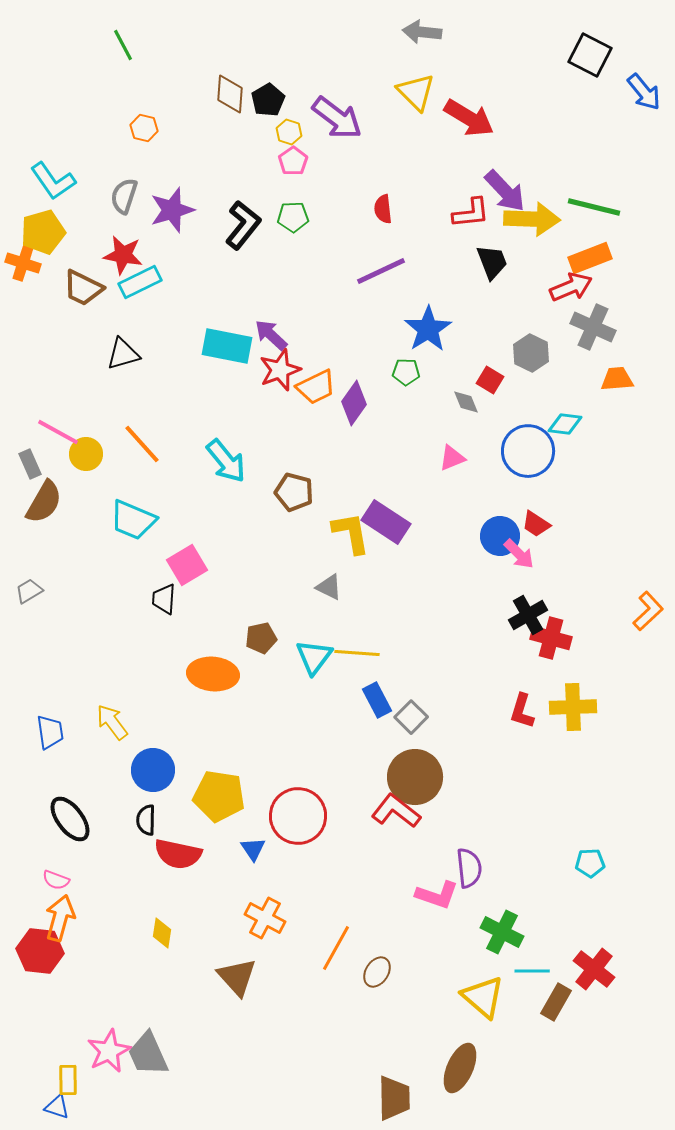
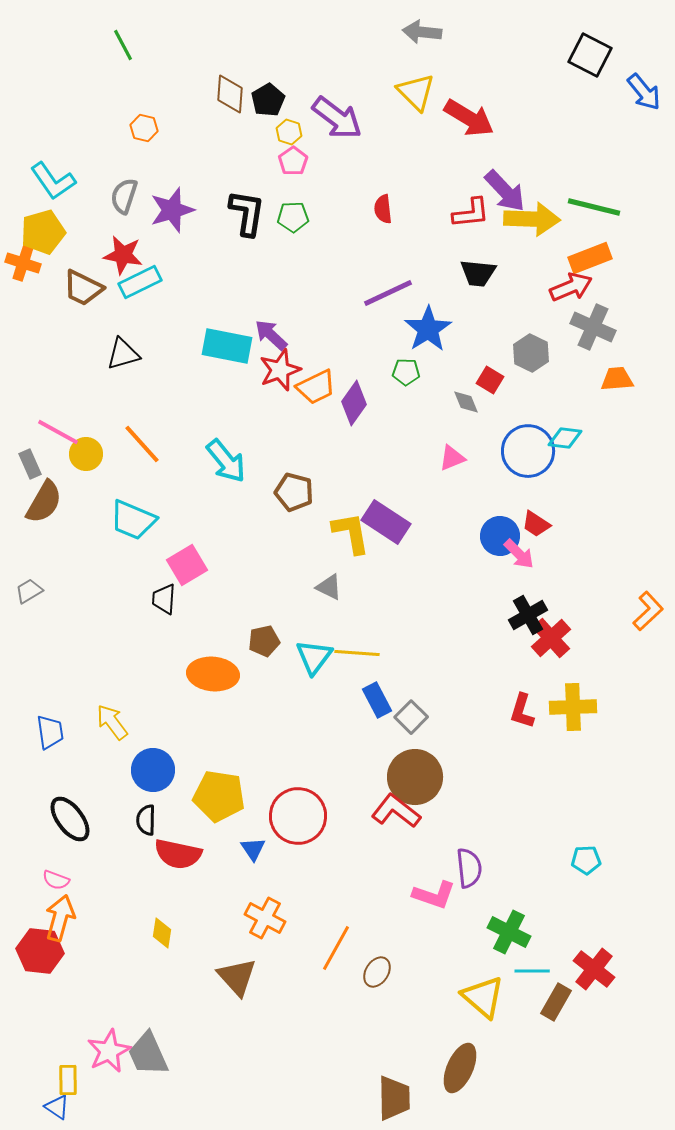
black L-shape at (243, 225): moved 4 px right, 12 px up; rotated 30 degrees counterclockwise
black trapezoid at (492, 262): moved 14 px left, 11 px down; rotated 117 degrees clockwise
purple line at (381, 271): moved 7 px right, 22 px down
cyan diamond at (565, 424): moved 14 px down
brown pentagon at (261, 638): moved 3 px right, 3 px down
red cross at (551, 638): rotated 33 degrees clockwise
cyan pentagon at (590, 863): moved 4 px left, 3 px up
pink L-shape at (437, 895): moved 3 px left
green cross at (502, 932): moved 7 px right
blue triangle at (57, 1107): rotated 16 degrees clockwise
